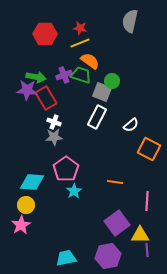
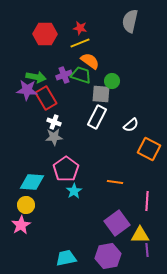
gray square: moved 1 px left, 2 px down; rotated 18 degrees counterclockwise
